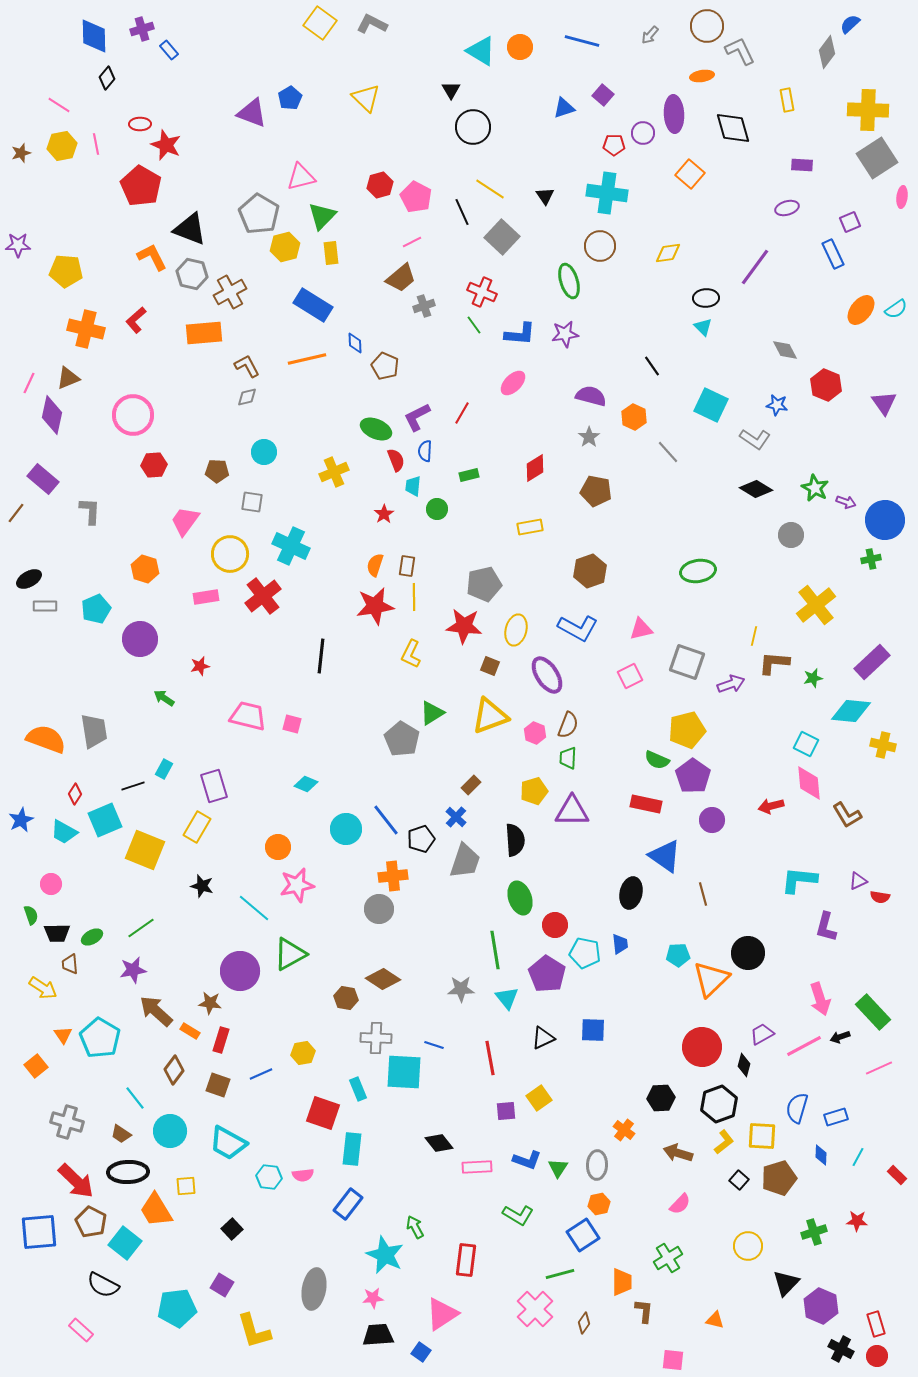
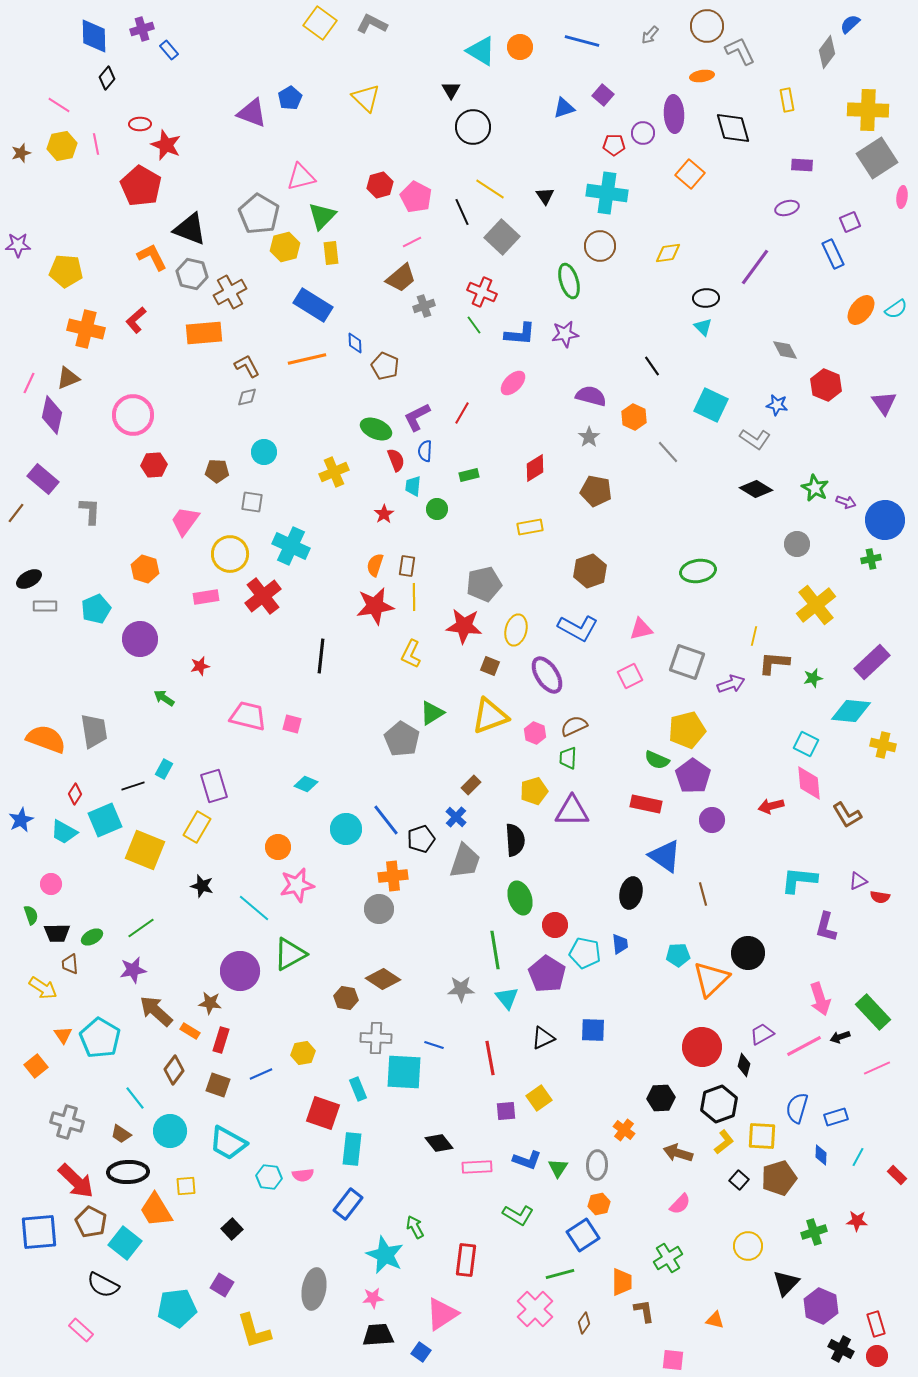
gray circle at (791, 535): moved 6 px right, 9 px down
brown semicircle at (568, 725): moved 6 px right, 1 px down; rotated 136 degrees counterclockwise
pink line at (879, 1068): moved 2 px left
brown L-shape at (644, 1311): rotated 15 degrees counterclockwise
